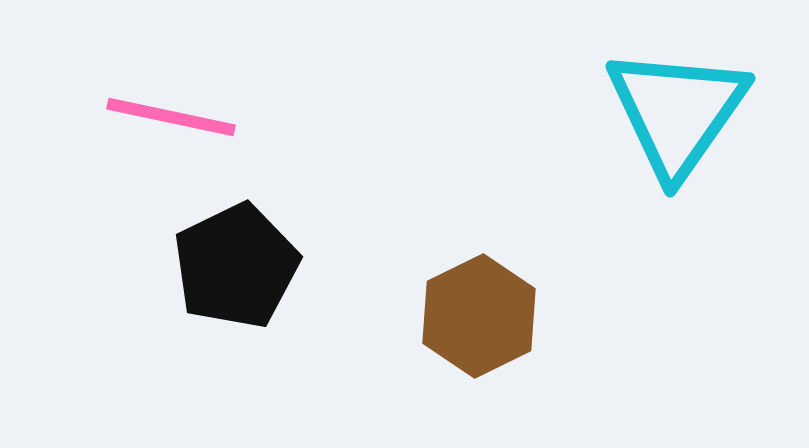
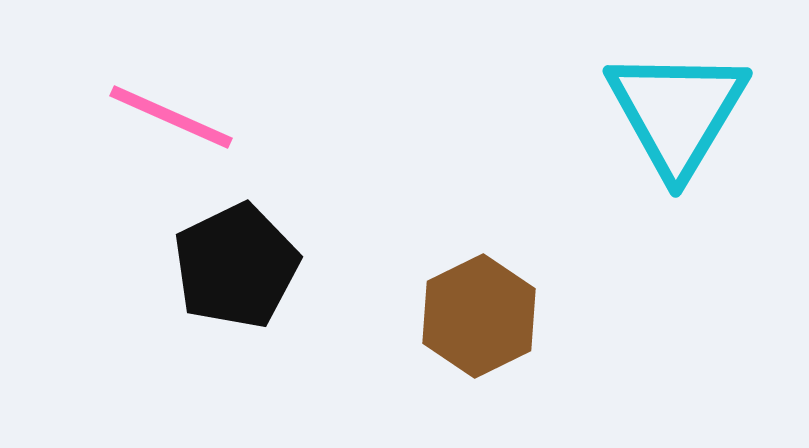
cyan triangle: rotated 4 degrees counterclockwise
pink line: rotated 12 degrees clockwise
